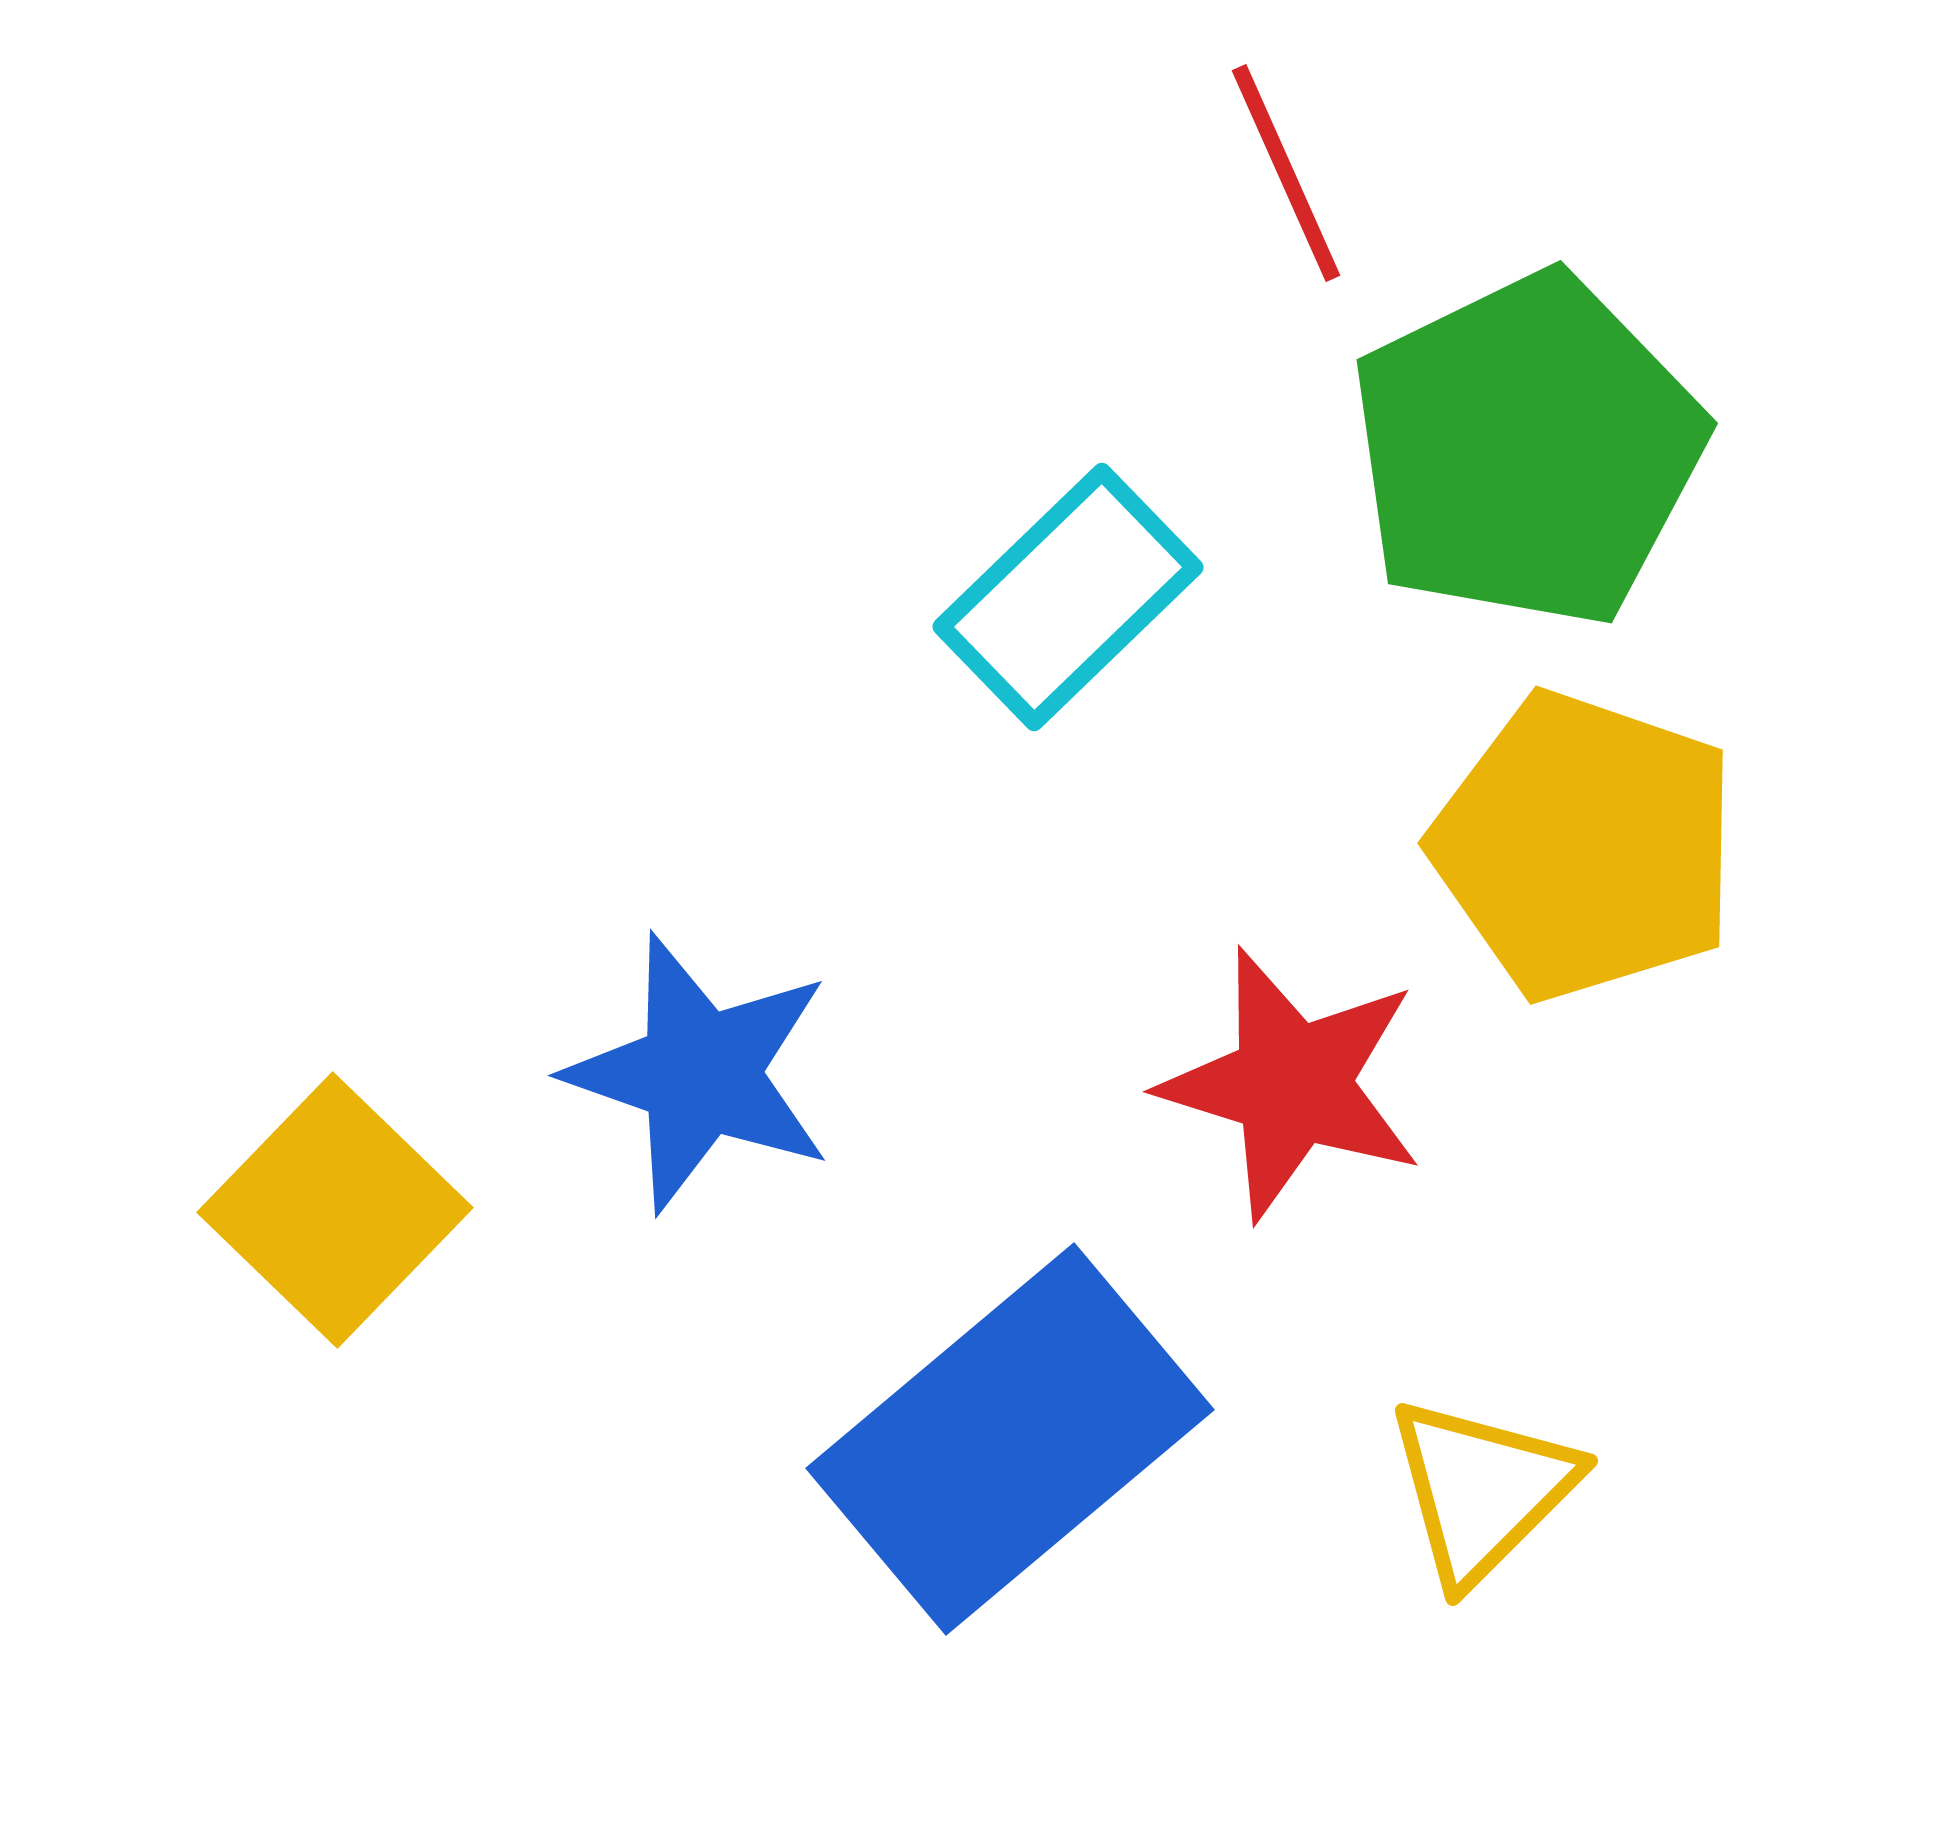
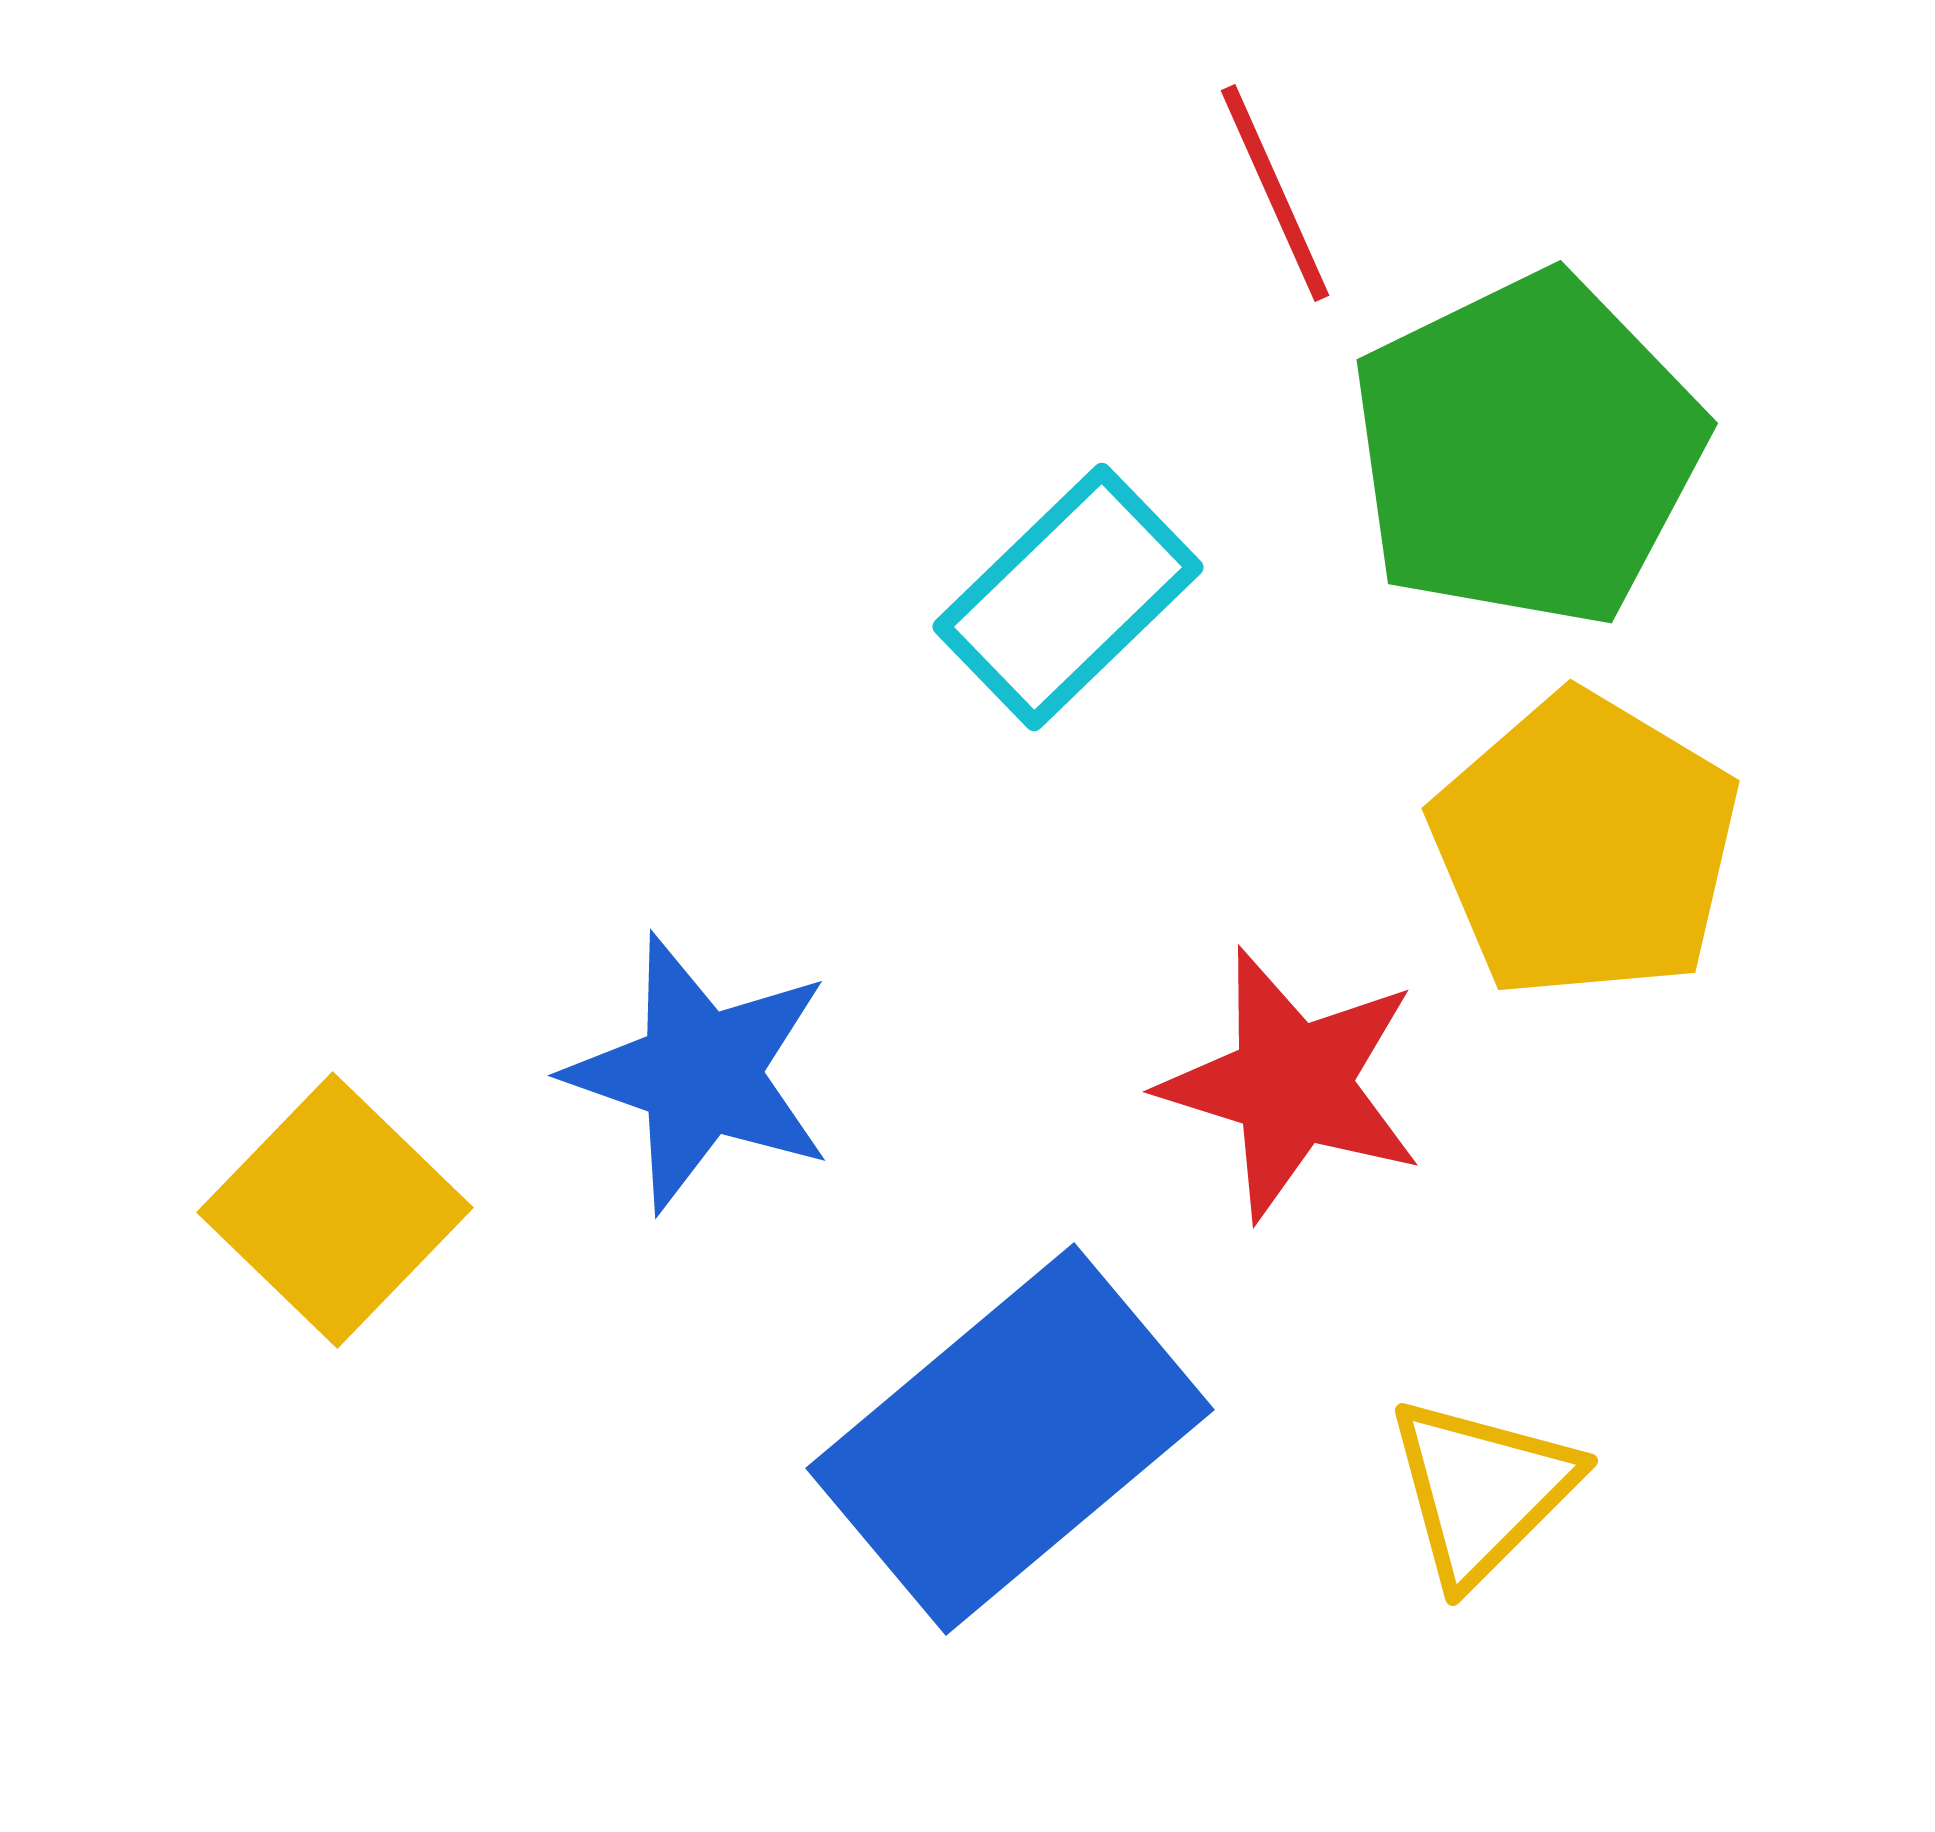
red line: moved 11 px left, 20 px down
yellow pentagon: rotated 12 degrees clockwise
